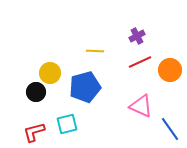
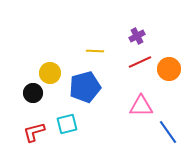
orange circle: moved 1 px left, 1 px up
black circle: moved 3 px left, 1 px down
pink triangle: rotated 25 degrees counterclockwise
blue line: moved 2 px left, 3 px down
